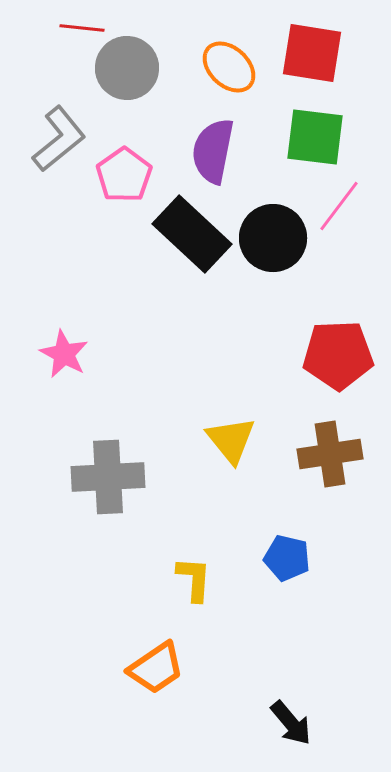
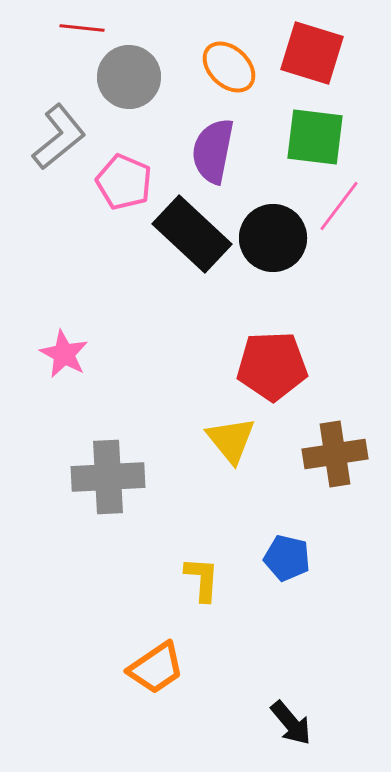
red square: rotated 8 degrees clockwise
gray circle: moved 2 px right, 9 px down
gray L-shape: moved 2 px up
pink pentagon: moved 7 px down; rotated 14 degrees counterclockwise
red pentagon: moved 66 px left, 11 px down
brown cross: moved 5 px right
yellow L-shape: moved 8 px right
